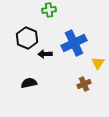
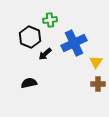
green cross: moved 1 px right, 10 px down
black hexagon: moved 3 px right, 1 px up
black arrow: rotated 40 degrees counterclockwise
yellow triangle: moved 2 px left, 1 px up
brown cross: moved 14 px right; rotated 24 degrees clockwise
